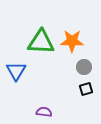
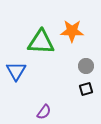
orange star: moved 10 px up
gray circle: moved 2 px right, 1 px up
purple semicircle: rotated 119 degrees clockwise
